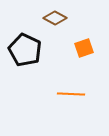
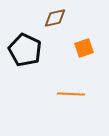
brown diamond: rotated 40 degrees counterclockwise
